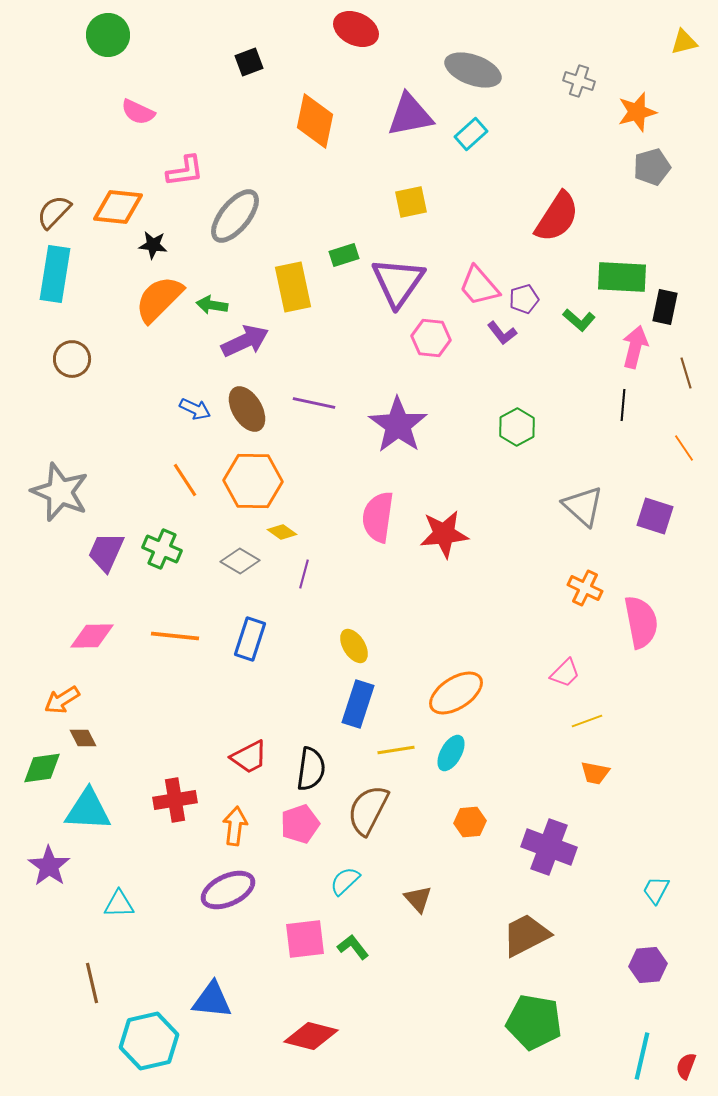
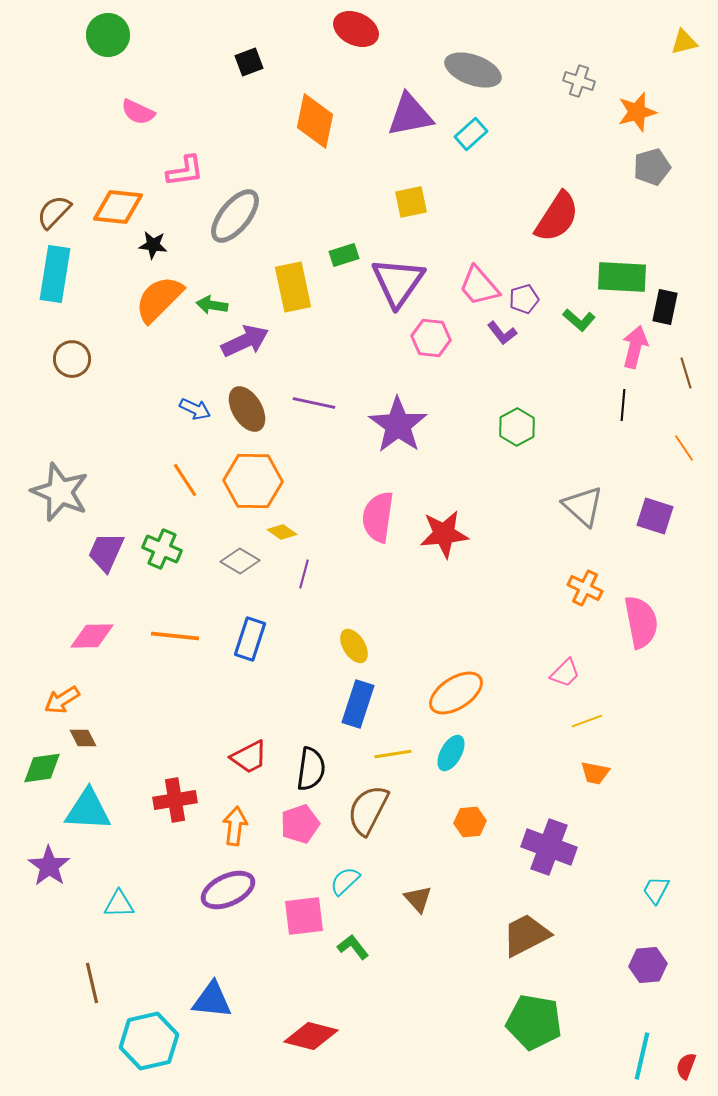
yellow line at (396, 750): moved 3 px left, 4 px down
pink square at (305, 939): moved 1 px left, 23 px up
